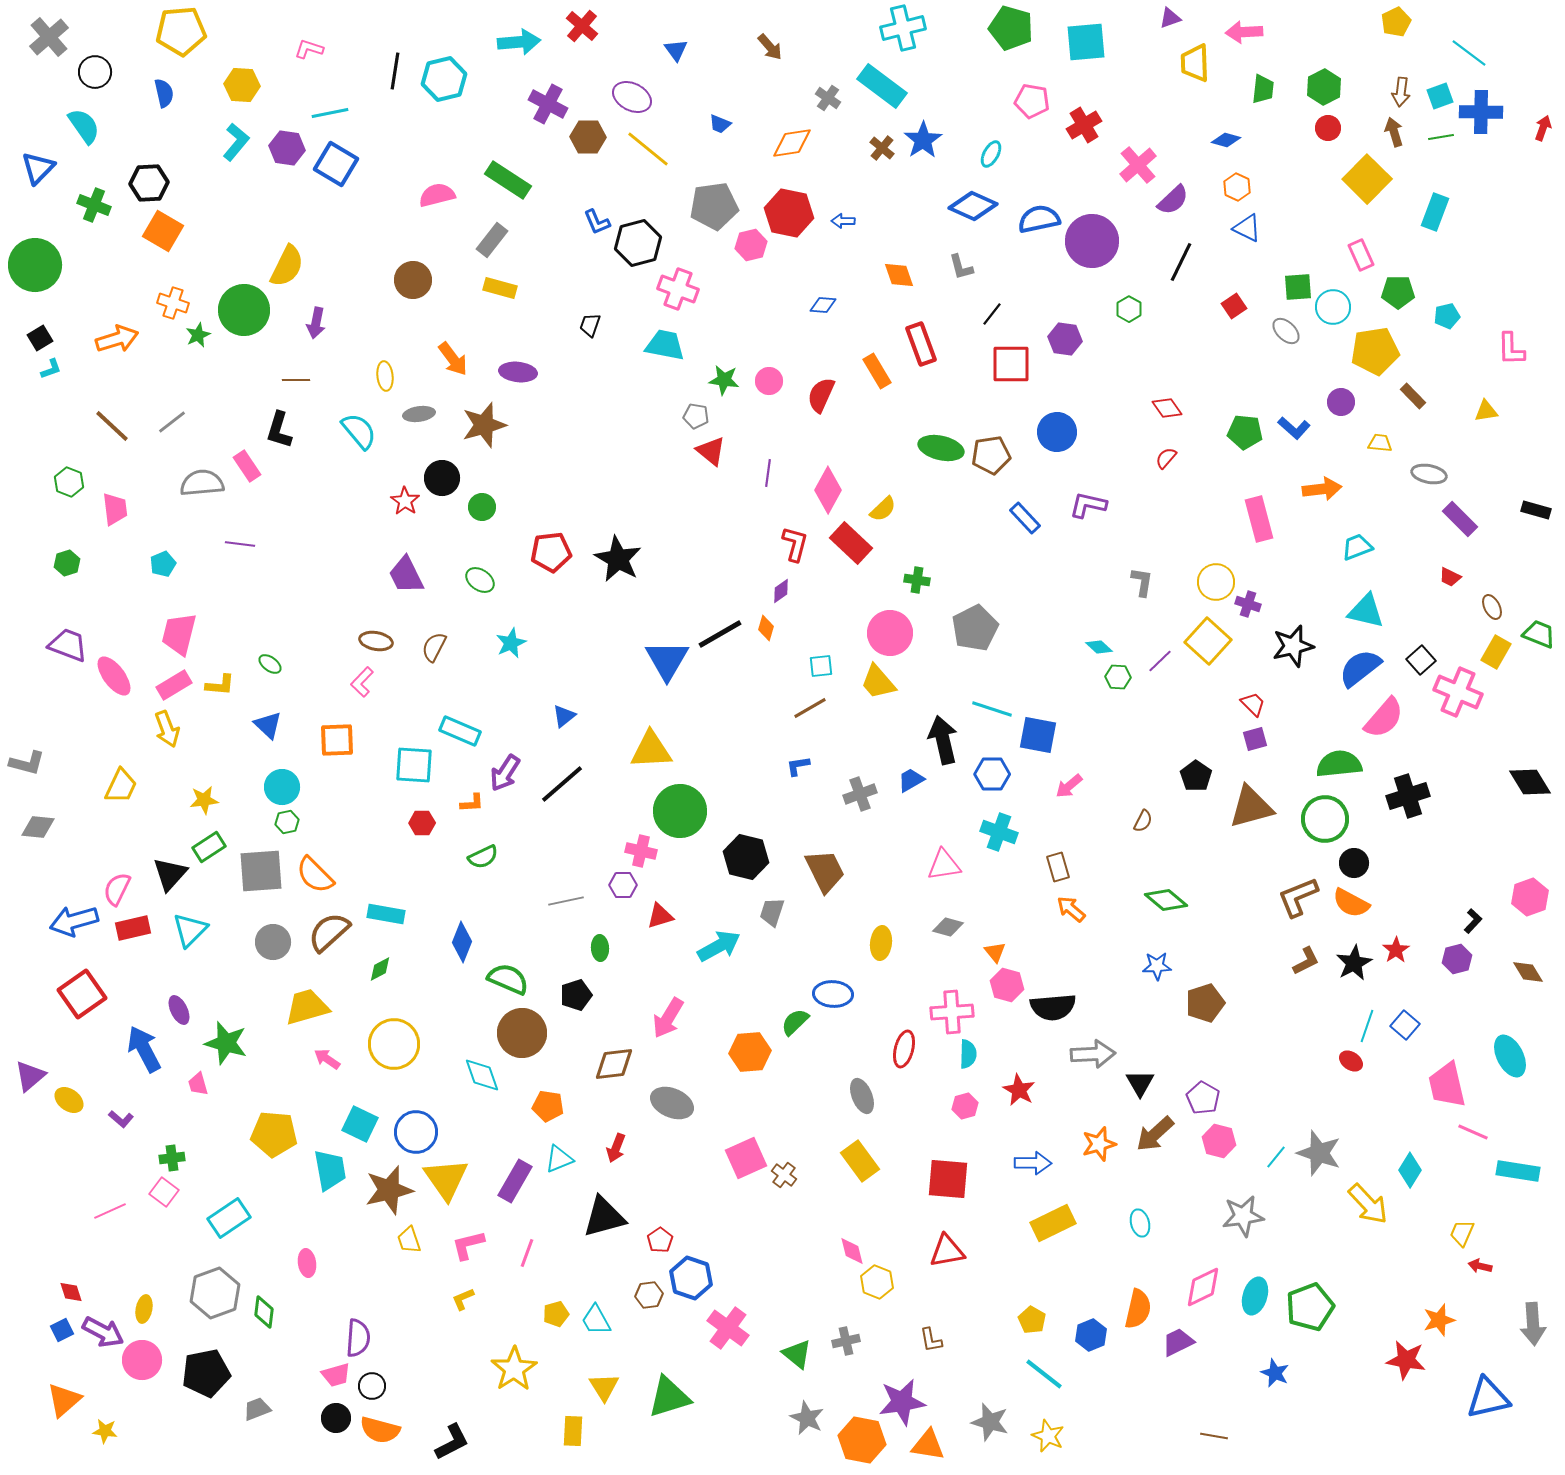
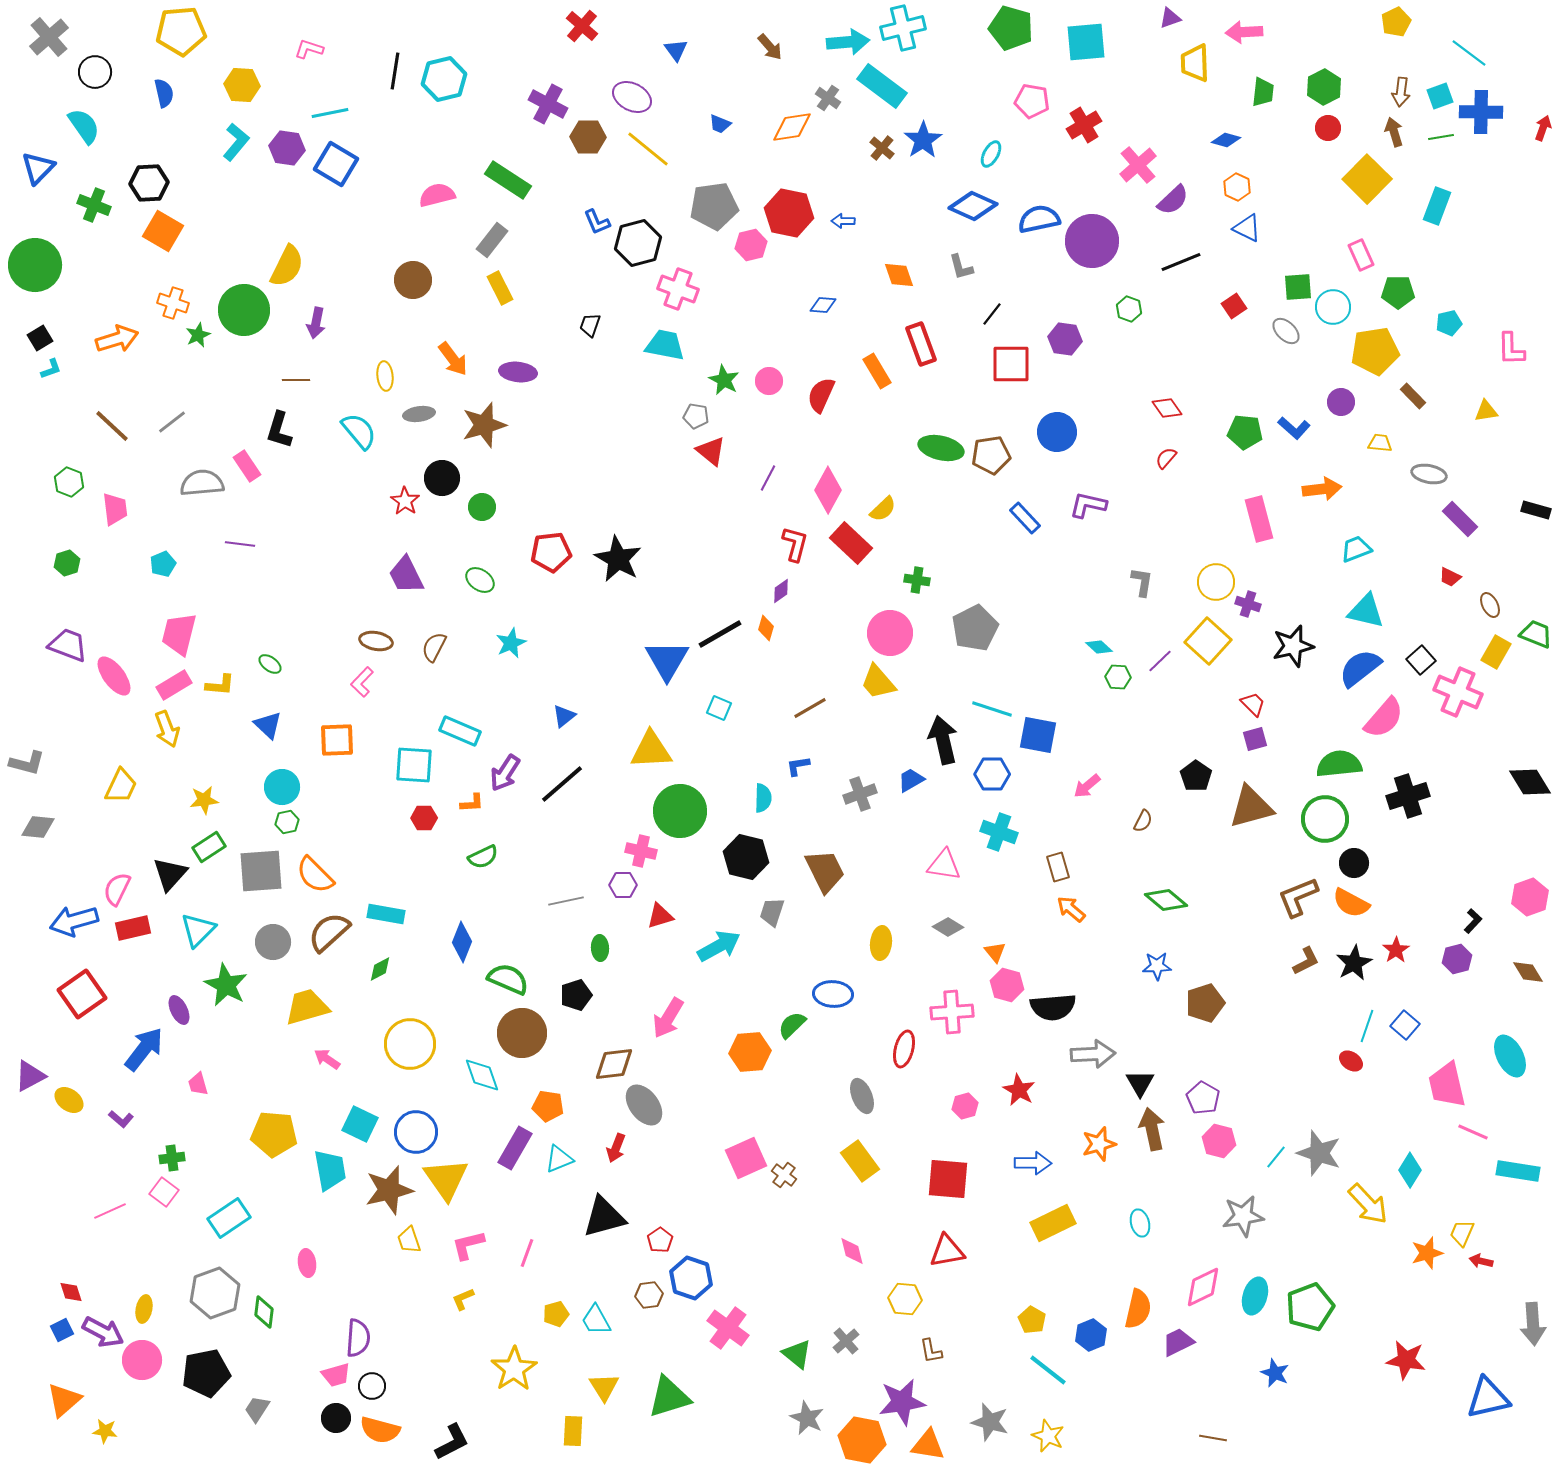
cyan arrow at (519, 42): moved 329 px right
green trapezoid at (1263, 89): moved 3 px down
orange diamond at (792, 143): moved 16 px up
cyan rectangle at (1435, 212): moved 2 px right, 6 px up
black line at (1181, 262): rotated 42 degrees clockwise
yellow rectangle at (500, 288): rotated 48 degrees clockwise
green hexagon at (1129, 309): rotated 10 degrees counterclockwise
cyan pentagon at (1447, 316): moved 2 px right, 7 px down
green star at (724, 380): rotated 20 degrees clockwise
purple line at (768, 473): moved 5 px down; rotated 20 degrees clockwise
cyan trapezoid at (1357, 547): moved 1 px left, 2 px down
brown ellipse at (1492, 607): moved 2 px left, 2 px up
green trapezoid at (1539, 634): moved 3 px left
cyan square at (821, 666): moved 102 px left, 42 px down; rotated 30 degrees clockwise
pink arrow at (1069, 786): moved 18 px right
red hexagon at (422, 823): moved 2 px right, 5 px up
pink triangle at (944, 865): rotated 18 degrees clockwise
gray diamond at (948, 927): rotated 16 degrees clockwise
cyan triangle at (190, 930): moved 8 px right
green semicircle at (795, 1022): moved 3 px left, 3 px down
green star at (226, 1043): moved 58 px up; rotated 12 degrees clockwise
yellow circle at (394, 1044): moved 16 px right
blue arrow at (144, 1049): rotated 66 degrees clockwise
cyan semicircle at (968, 1054): moved 205 px left, 256 px up
purple triangle at (30, 1076): rotated 12 degrees clockwise
gray ellipse at (672, 1103): moved 28 px left, 2 px down; rotated 30 degrees clockwise
brown arrow at (1155, 1134): moved 3 px left, 5 px up; rotated 120 degrees clockwise
purple rectangle at (515, 1181): moved 33 px up
red arrow at (1480, 1266): moved 1 px right, 5 px up
yellow hexagon at (877, 1282): moved 28 px right, 17 px down; rotated 16 degrees counterclockwise
orange star at (1439, 1320): moved 12 px left, 67 px up
brown L-shape at (931, 1340): moved 11 px down
gray cross at (846, 1341): rotated 28 degrees counterclockwise
cyan line at (1044, 1374): moved 4 px right, 4 px up
gray trapezoid at (257, 1409): rotated 36 degrees counterclockwise
brown line at (1214, 1436): moved 1 px left, 2 px down
